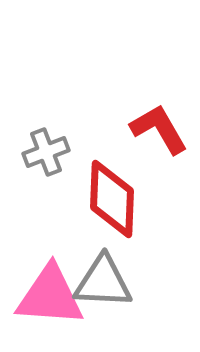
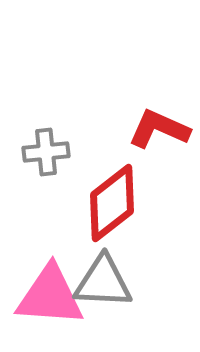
red L-shape: rotated 36 degrees counterclockwise
gray cross: rotated 15 degrees clockwise
red diamond: moved 4 px down; rotated 50 degrees clockwise
